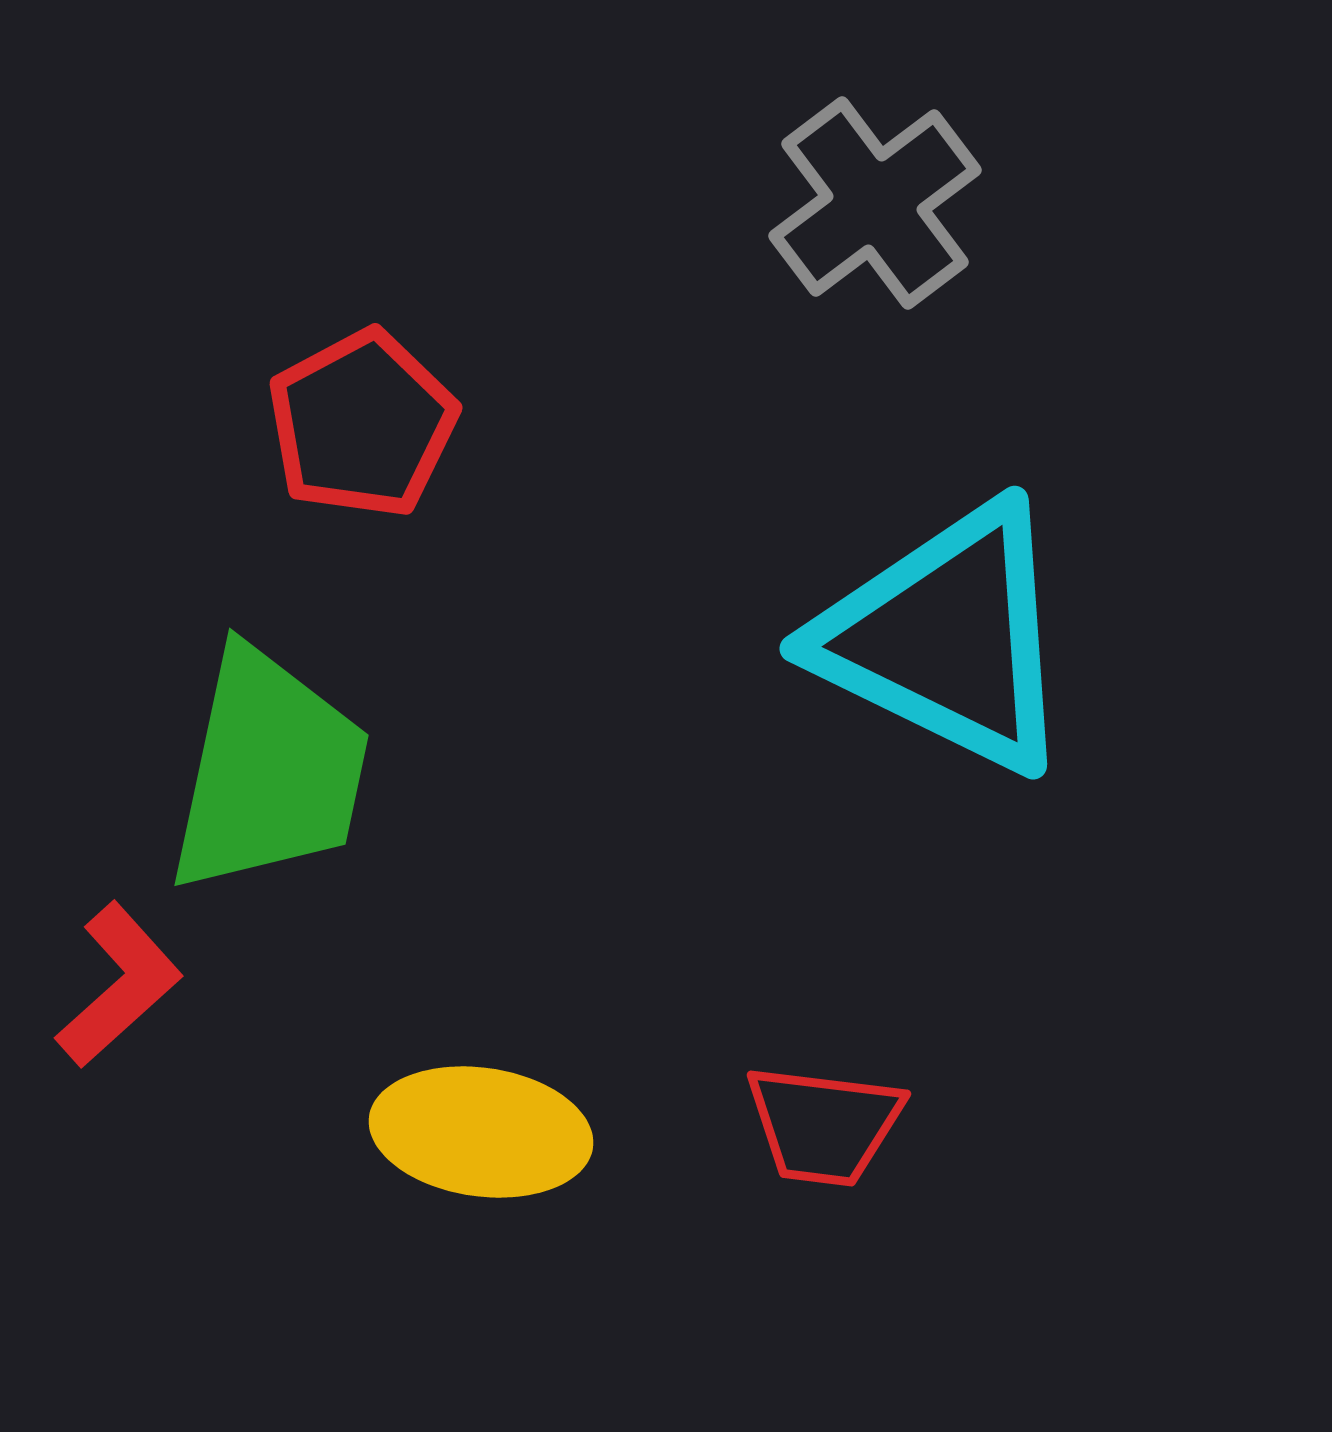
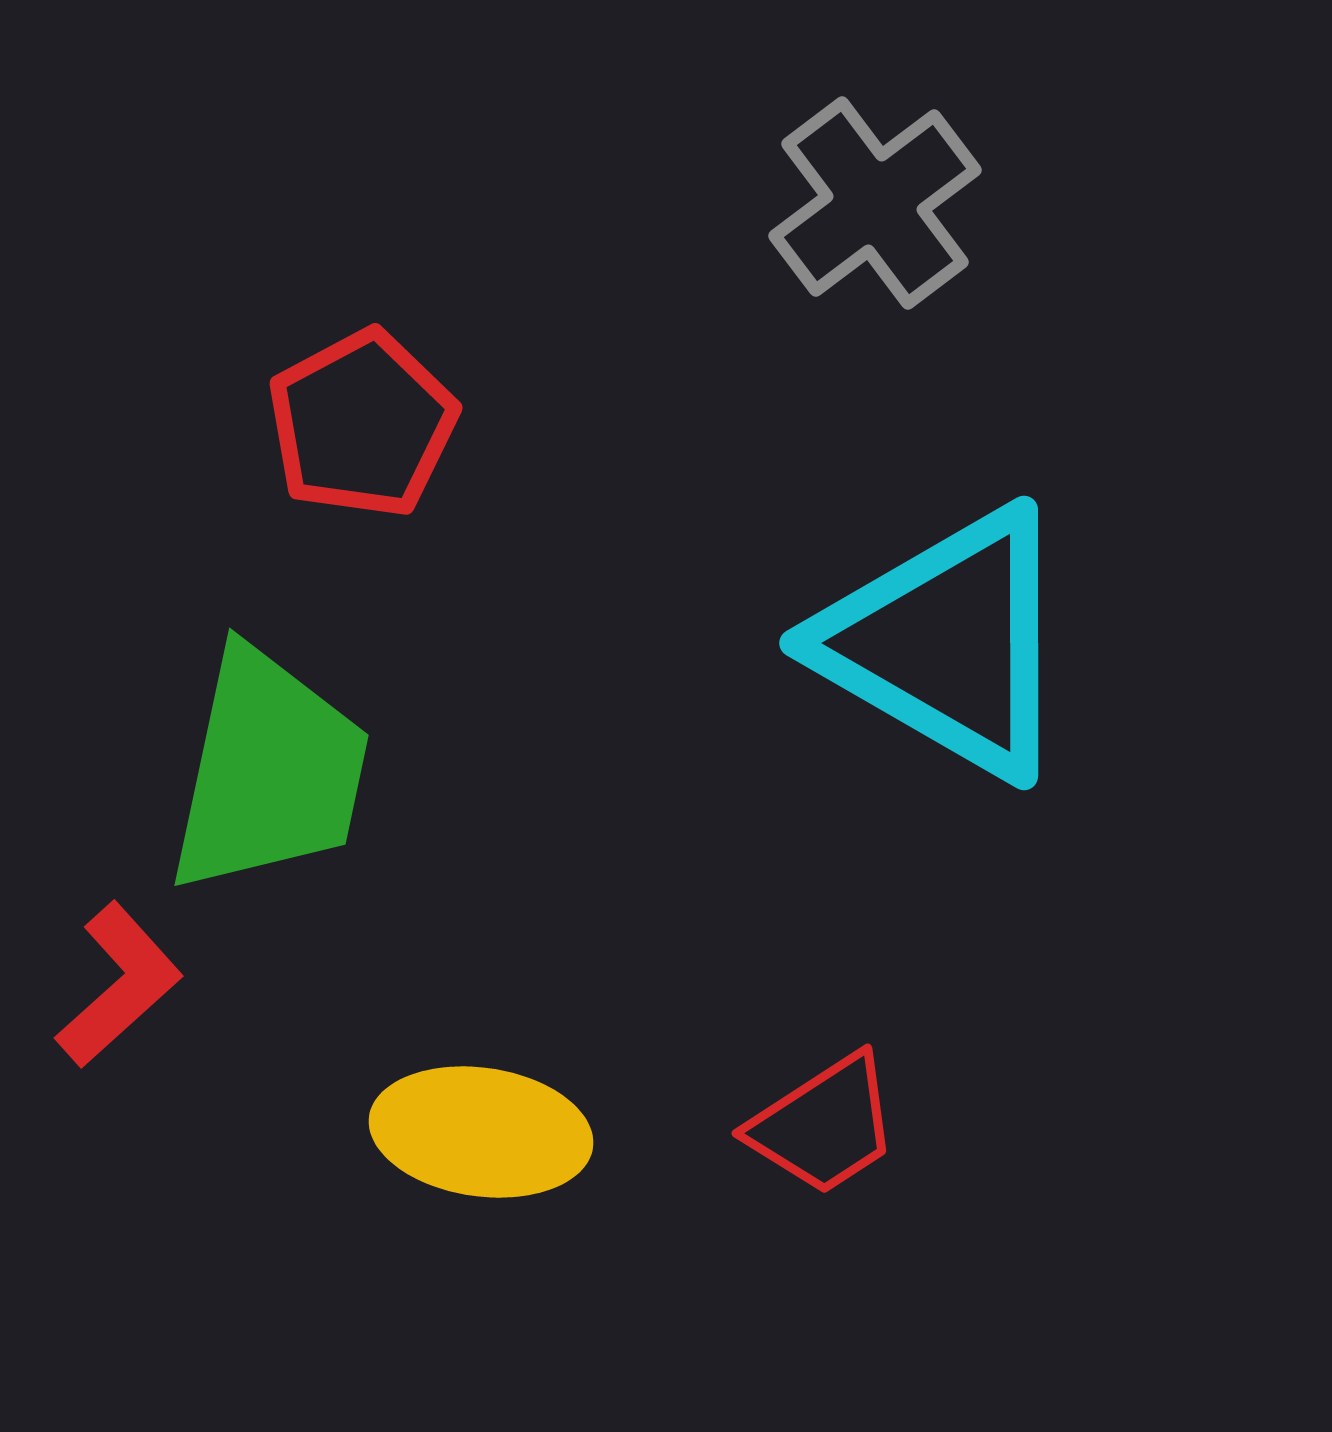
cyan triangle: moved 5 px down; rotated 4 degrees clockwise
red trapezoid: rotated 40 degrees counterclockwise
